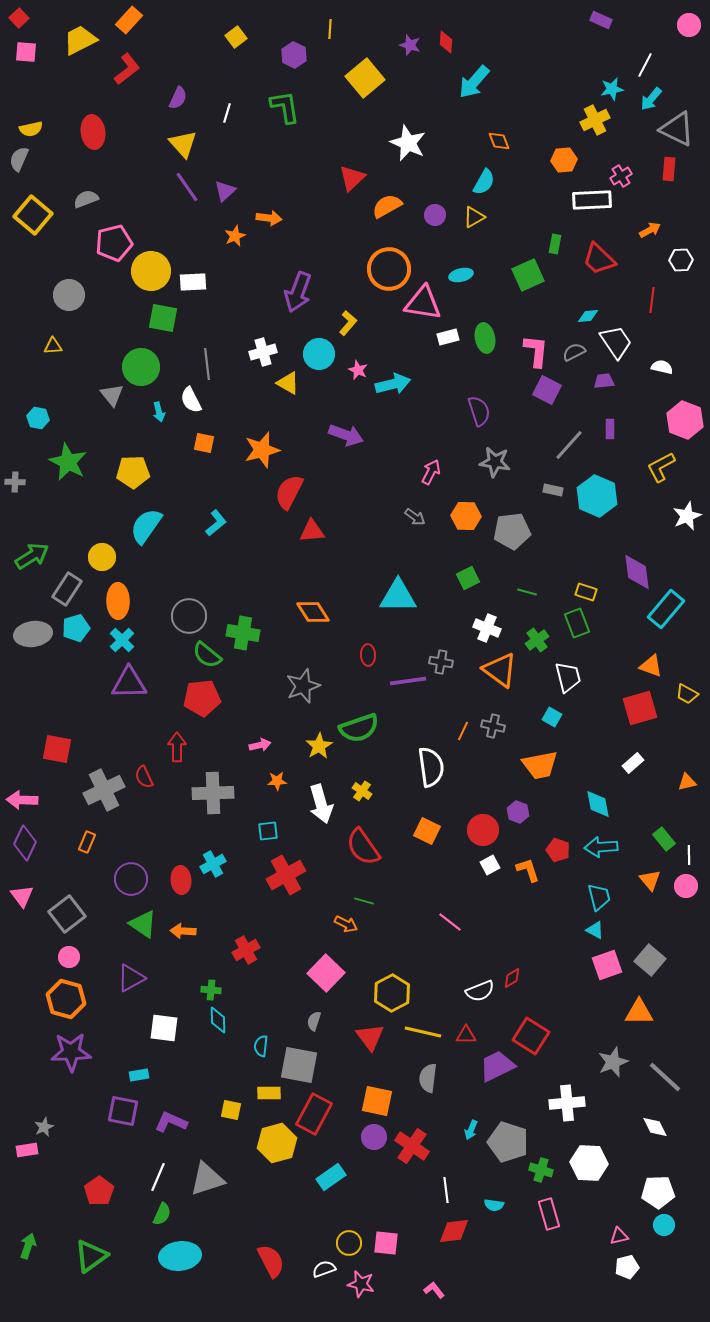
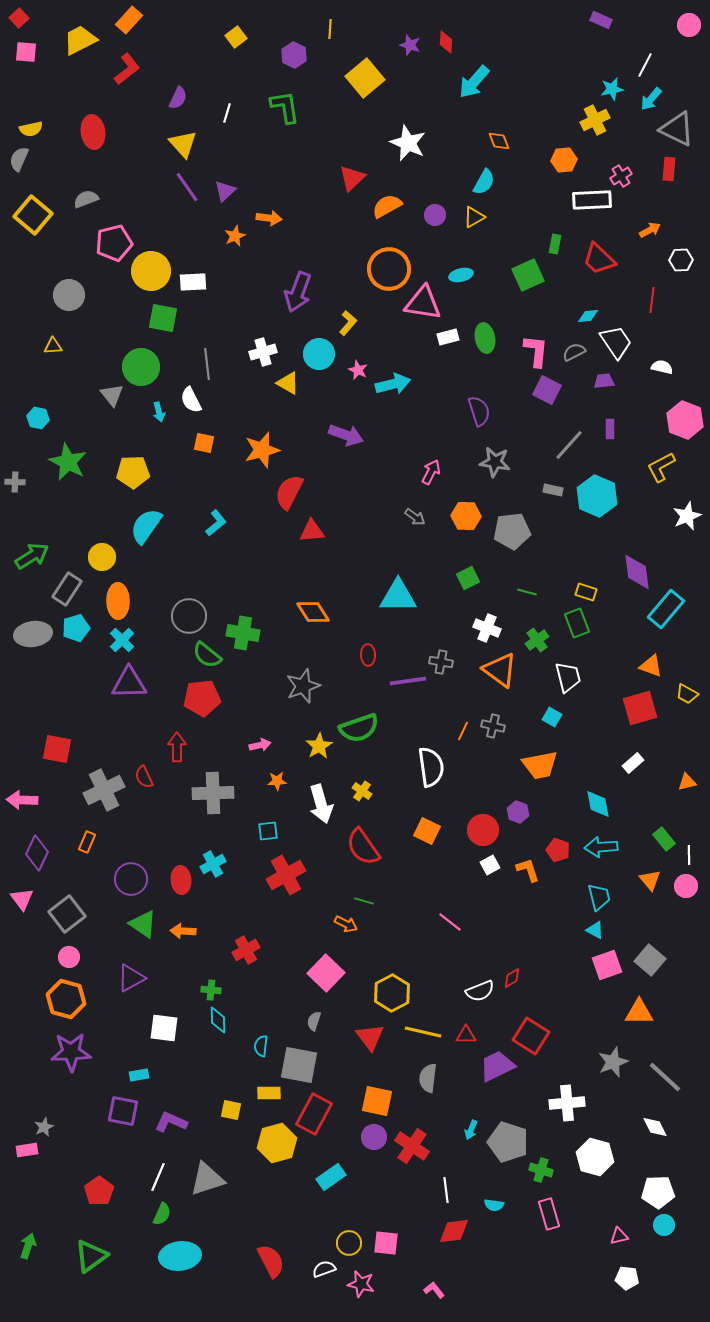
purple diamond at (25, 843): moved 12 px right, 10 px down
pink triangle at (22, 896): moved 3 px down
white hexagon at (589, 1163): moved 6 px right, 6 px up; rotated 12 degrees clockwise
white pentagon at (627, 1267): moved 11 px down; rotated 20 degrees clockwise
